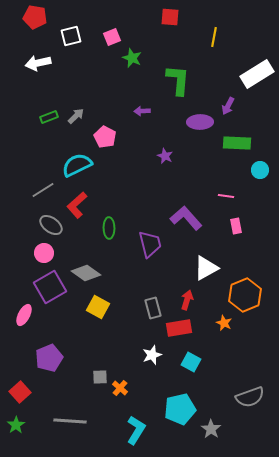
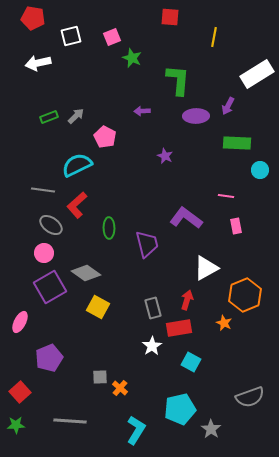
red pentagon at (35, 17): moved 2 px left, 1 px down
purple ellipse at (200, 122): moved 4 px left, 6 px up
gray line at (43, 190): rotated 40 degrees clockwise
purple L-shape at (186, 218): rotated 12 degrees counterclockwise
purple trapezoid at (150, 244): moved 3 px left
pink ellipse at (24, 315): moved 4 px left, 7 px down
white star at (152, 355): moved 9 px up; rotated 12 degrees counterclockwise
green star at (16, 425): rotated 30 degrees clockwise
